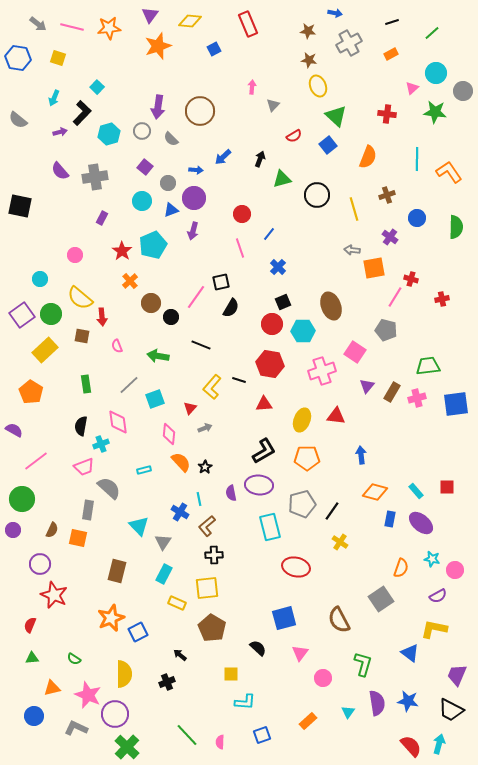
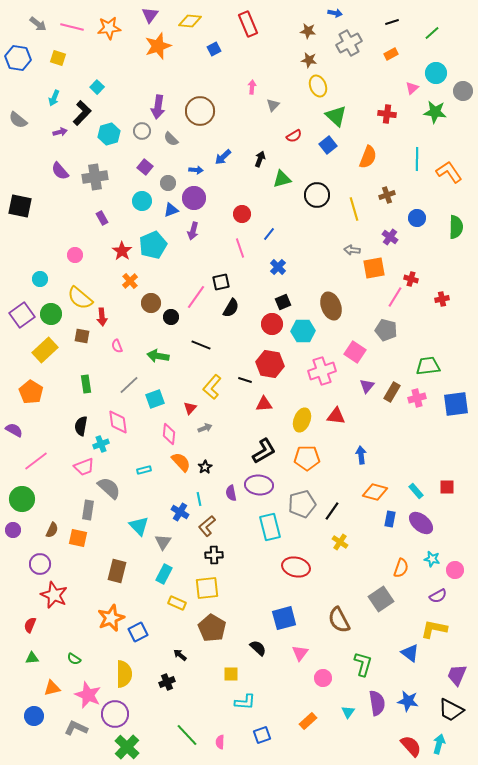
purple rectangle at (102, 218): rotated 56 degrees counterclockwise
black line at (239, 380): moved 6 px right
